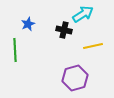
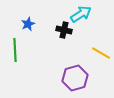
cyan arrow: moved 2 px left
yellow line: moved 8 px right, 7 px down; rotated 42 degrees clockwise
